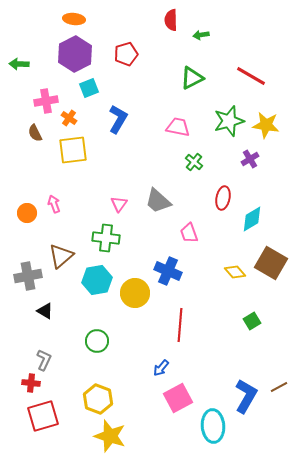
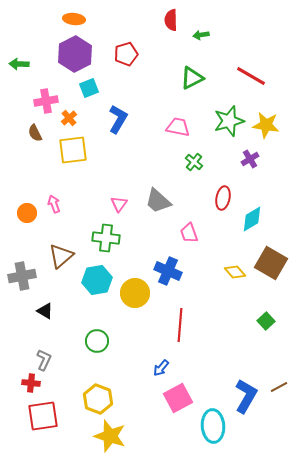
orange cross at (69, 118): rotated 14 degrees clockwise
gray cross at (28, 276): moved 6 px left
green square at (252, 321): moved 14 px right; rotated 12 degrees counterclockwise
red square at (43, 416): rotated 8 degrees clockwise
